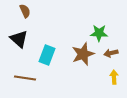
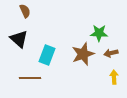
brown line: moved 5 px right; rotated 10 degrees counterclockwise
